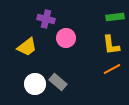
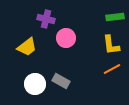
gray rectangle: moved 3 px right, 1 px up; rotated 12 degrees counterclockwise
